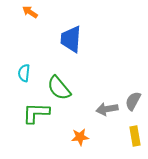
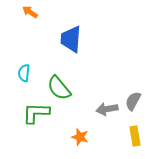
orange star: rotated 24 degrees clockwise
